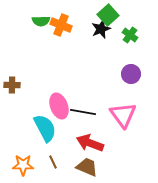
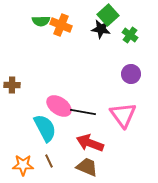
black star: rotated 30 degrees clockwise
pink ellipse: rotated 35 degrees counterclockwise
brown line: moved 4 px left, 1 px up
